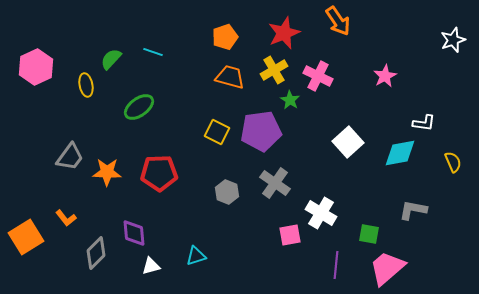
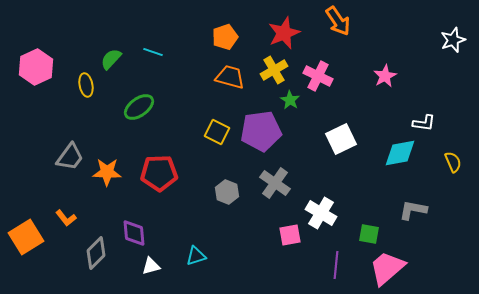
white square: moved 7 px left, 3 px up; rotated 16 degrees clockwise
